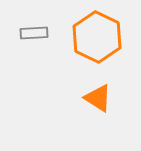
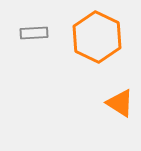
orange triangle: moved 22 px right, 5 px down
